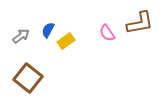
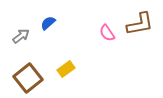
brown L-shape: moved 1 px down
blue semicircle: moved 7 px up; rotated 21 degrees clockwise
yellow rectangle: moved 28 px down
brown square: rotated 12 degrees clockwise
